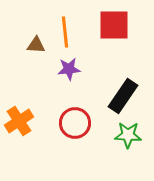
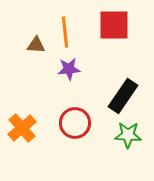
orange cross: moved 3 px right, 7 px down; rotated 8 degrees counterclockwise
